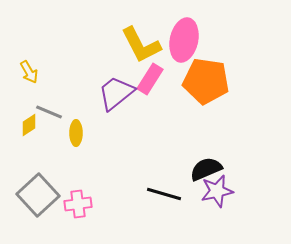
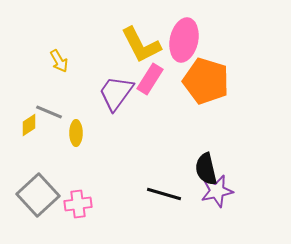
yellow arrow: moved 30 px right, 11 px up
orange pentagon: rotated 9 degrees clockwise
purple trapezoid: rotated 15 degrees counterclockwise
black semicircle: rotated 80 degrees counterclockwise
